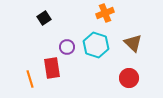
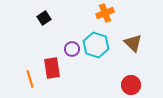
purple circle: moved 5 px right, 2 px down
red circle: moved 2 px right, 7 px down
